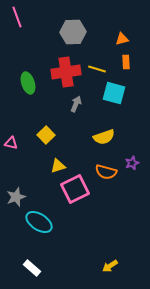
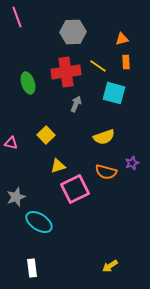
yellow line: moved 1 px right, 3 px up; rotated 18 degrees clockwise
white rectangle: rotated 42 degrees clockwise
